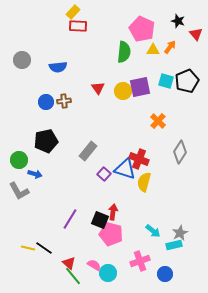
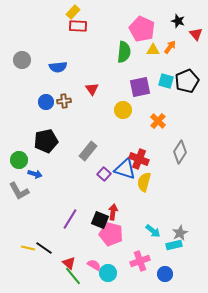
red triangle at (98, 88): moved 6 px left, 1 px down
yellow circle at (123, 91): moved 19 px down
